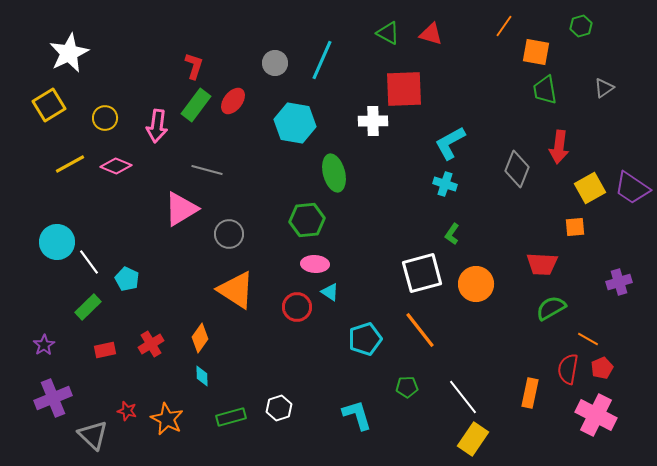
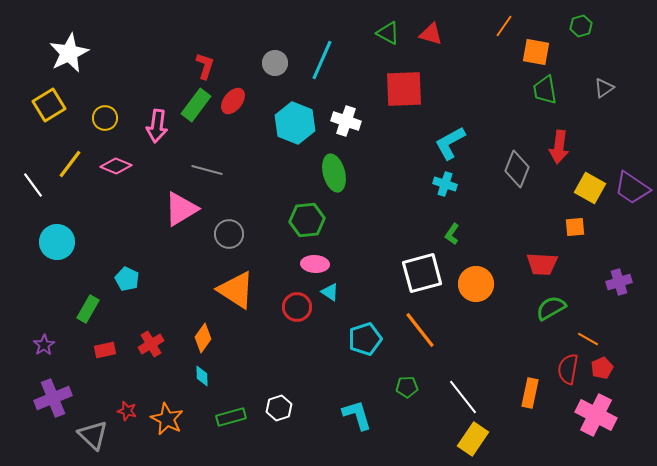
red L-shape at (194, 66): moved 11 px right
white cross at (373, 121): moved 27 px left; rotated 20 degrees clockwise
cyan hexagon at (295, 123): rotated 12 degrees clockwise
yellow line at (70, 164): rotated 24 degrees counterclockwise
yellow square at (590, 188): rotated 32 degrees counterclockwise
white line at (89, 262): moved 56 px left, 77 px up
green rectangle at (88, 307): moved 2 px down; rotated 16 degrees counterclockwise
orange diamond at (200, 338): moved 3 px right
